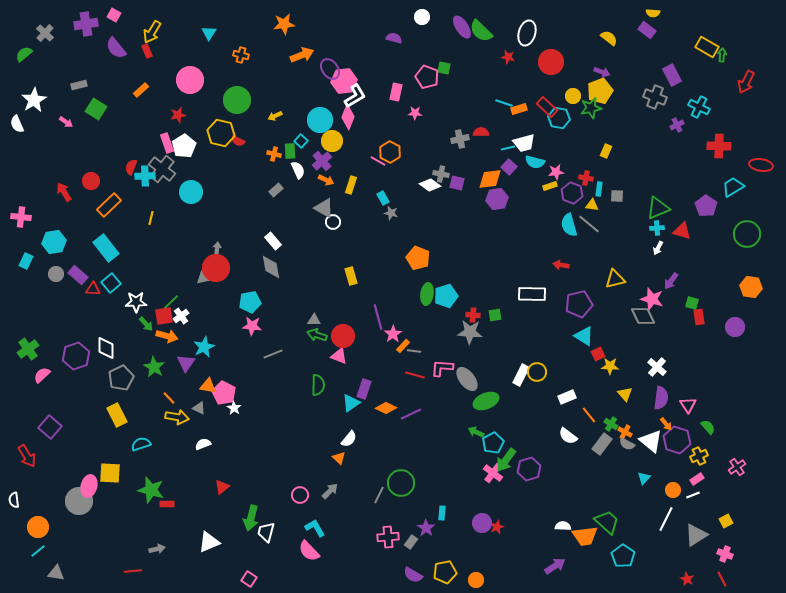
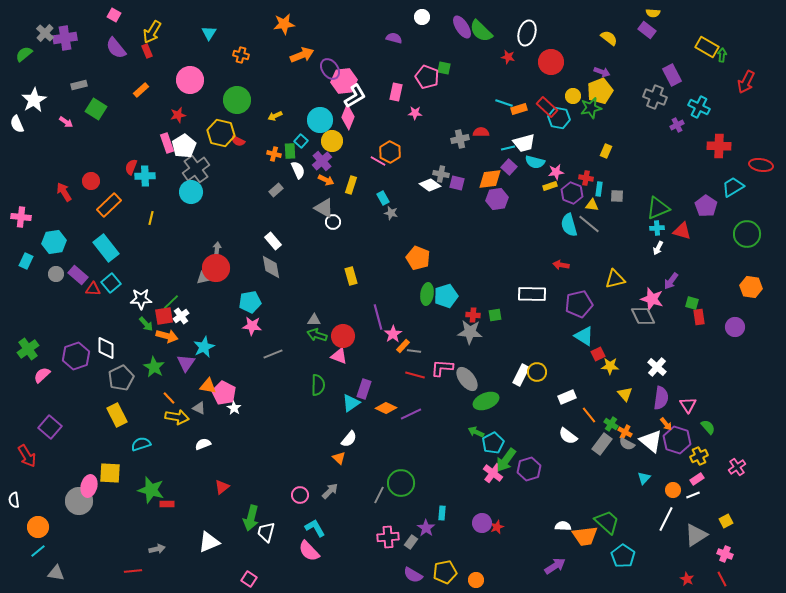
purple cross at (86, 24): moved 21 px left, 14 px down
gray cross at (162, 169): moved 34 px right; rotated 16 degrees clockwise
white star at (136, 302): moved 5 px right, 3 px up
